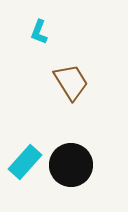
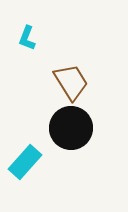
cyan L-shape: moved 12 px left, 6 px down
black circle: moved 37 px up
